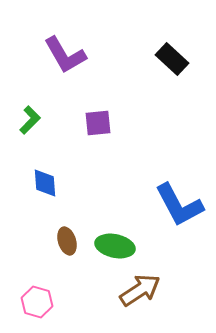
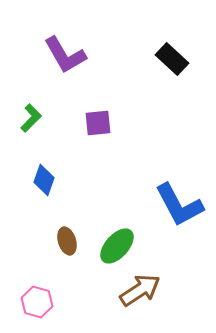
green L-shape: moved 1 px right, 2 px up
blue diamond: moved 1 px left, 3 px up; rotated 24 degrees clockwise
green ellipse: moved 2 px right; rotated 60 degrees counterclockwise
